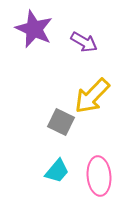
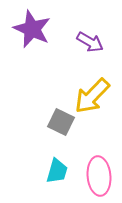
purple star: moved 2 px left
purple arrow: moved 6 px right
cyan trapezoid: rotated 24 degrees counterclockwise
